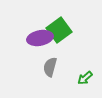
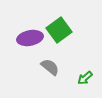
purple ellipse: moved 10 px left
gray semicircle: rotated 114 degrees clockwise
